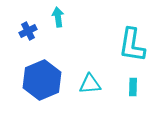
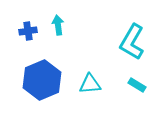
cyan arrow: moved 8 px down
blue cross: rotated 18 degrees clockwise
cyan L-shape: moved 3 px up; rotated 21 degrees clockwise
cyan rectangle: moved 4 px right, 2 px up; rotated 60 degrees counterclockwise
